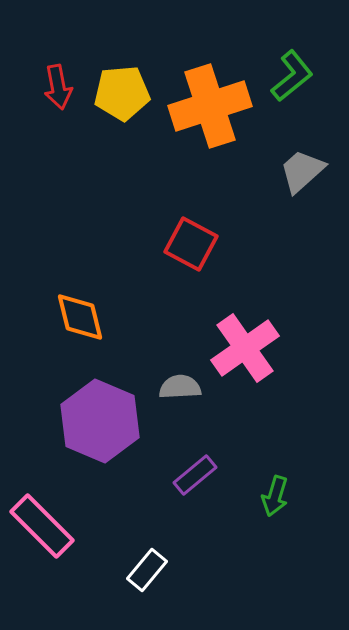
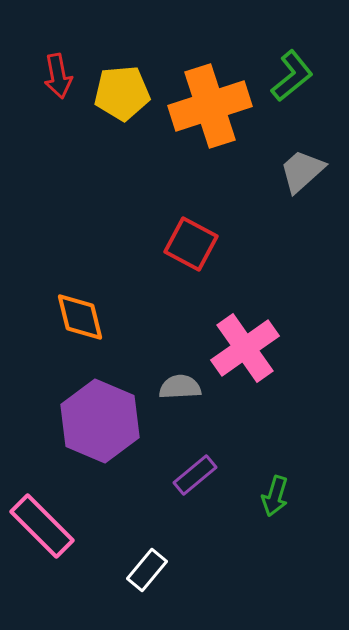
red arrow: moved 11 px up
